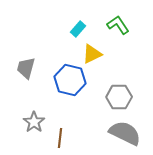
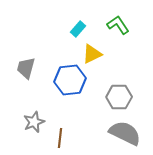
blue hexagon: rotated 20 degrees counterclockwise
gray star: rotated 15 degrees clockwise
